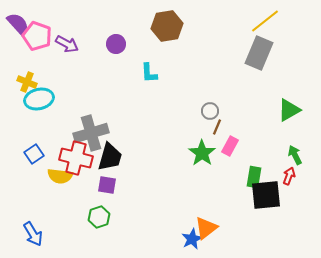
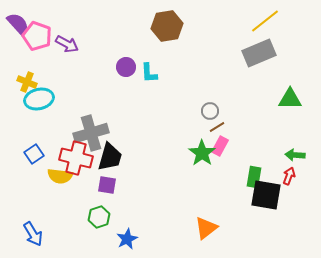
purple circle: moved 10 px right, 23 px down
gray rectangle: rotated 44 degrees clockwise
green triangle: moved 1 px right, 11 px up; rotated 30 degrees clockwise
brown line: rotated 35 degrees clockwise
pink rectangle: moved 10 px left
green arrow: rotated 60 degrees counterclockwise
black square: rotated 16 degrees clockwise
blue star: moved 65 px left
